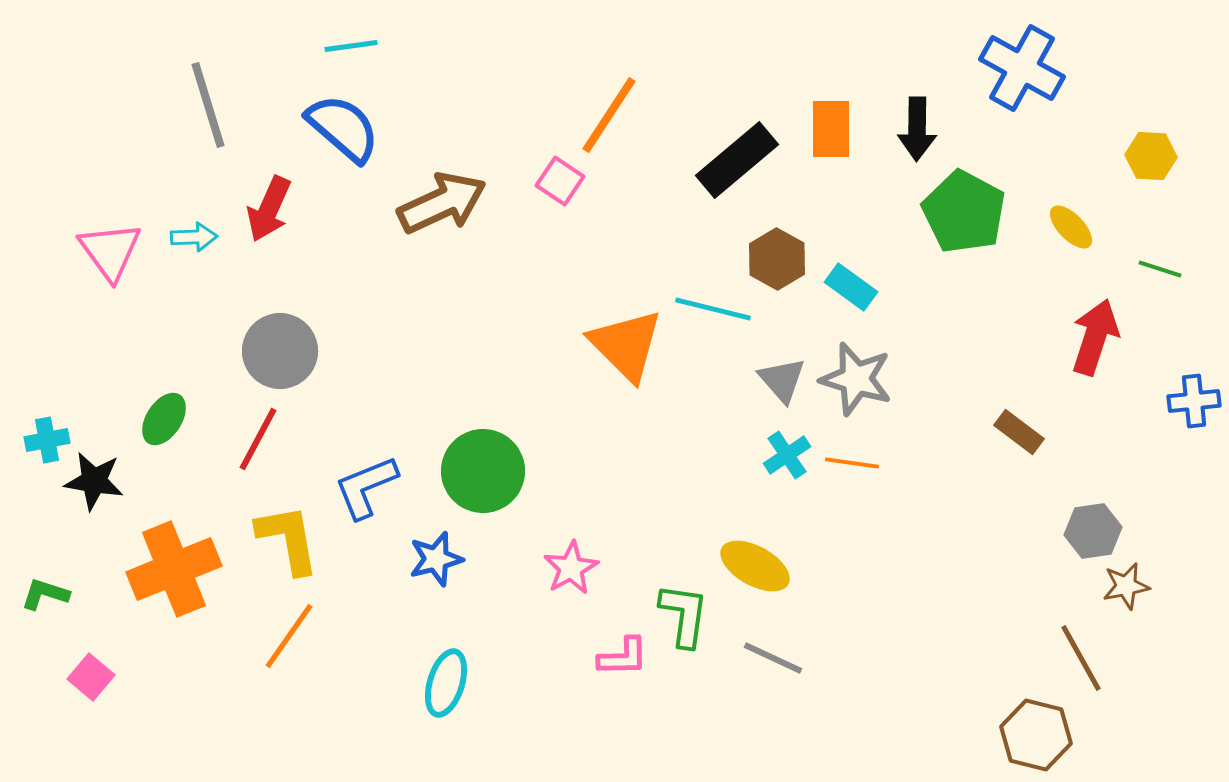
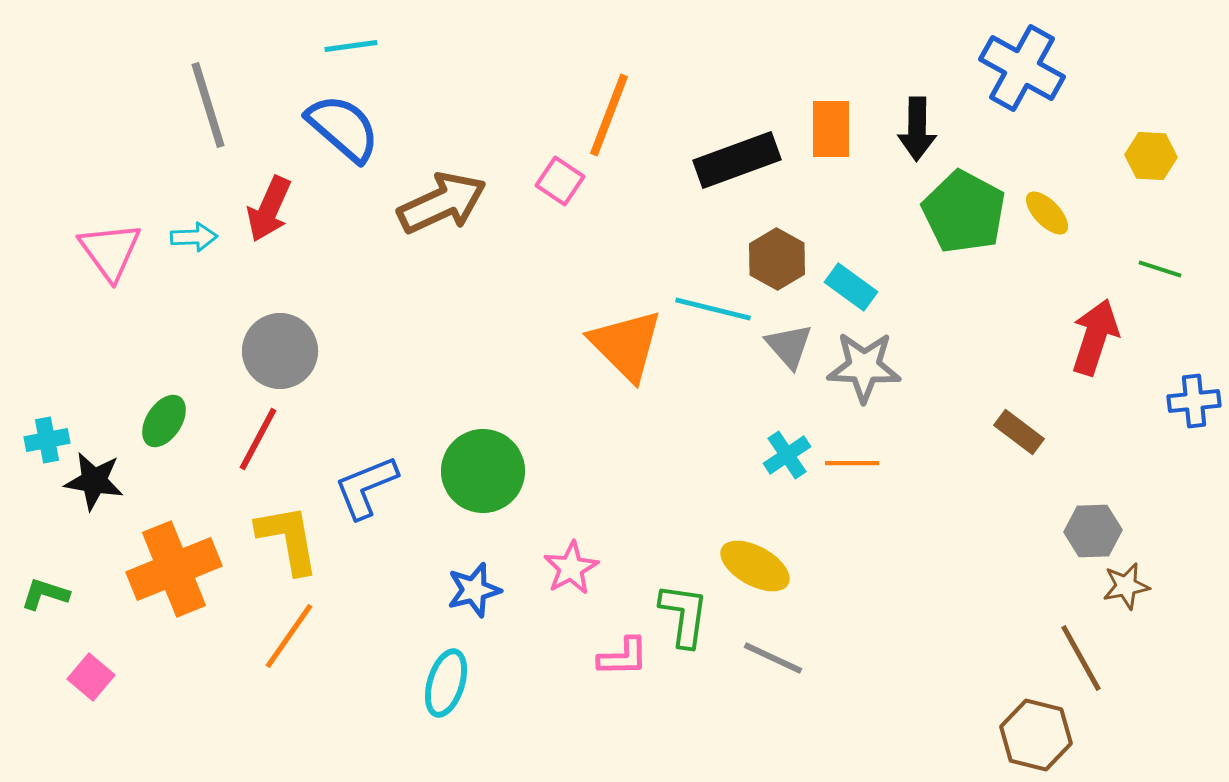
orange line at (609, 115): rotated 12 degrees counterclockwise
black rectangle at (737, 160): rotated 20 degrees clockwise
yellow ellipse at (1071, 227): moved 24 px left, 14 px up
gray star at (856, 379): moved 8 px right, 12 px up; rotated 14 degrees counterclockwise
gray triangle at (782, 380): moved 7 px right, 34 px up
green ellipse at (164, 419): moved 2 px down
orange line at (852, 463): rotated 8 degrees counterclockwise
gray hexagon at (1093, 531): rotated 6 degrees clockwise
blue star at (436, 559): moved 38 px right, 31 px down
